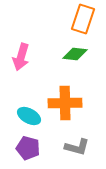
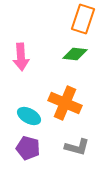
pink arrow: rotated 20 degrees counterclockwise
orange cross: rotated 24 degrees clockwise
